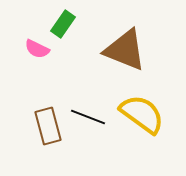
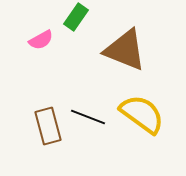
green rectangle: moved 13 px right, 7 px up
pink semicircle: moved 4 px right, 9 px up; rotated 55 degrees counterclockwise
